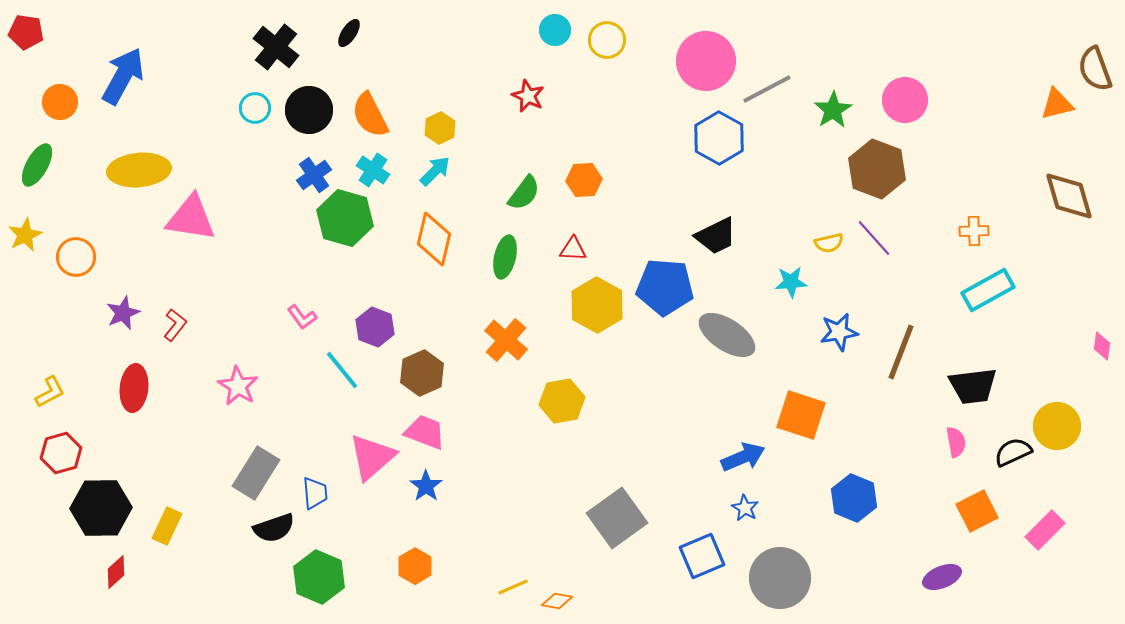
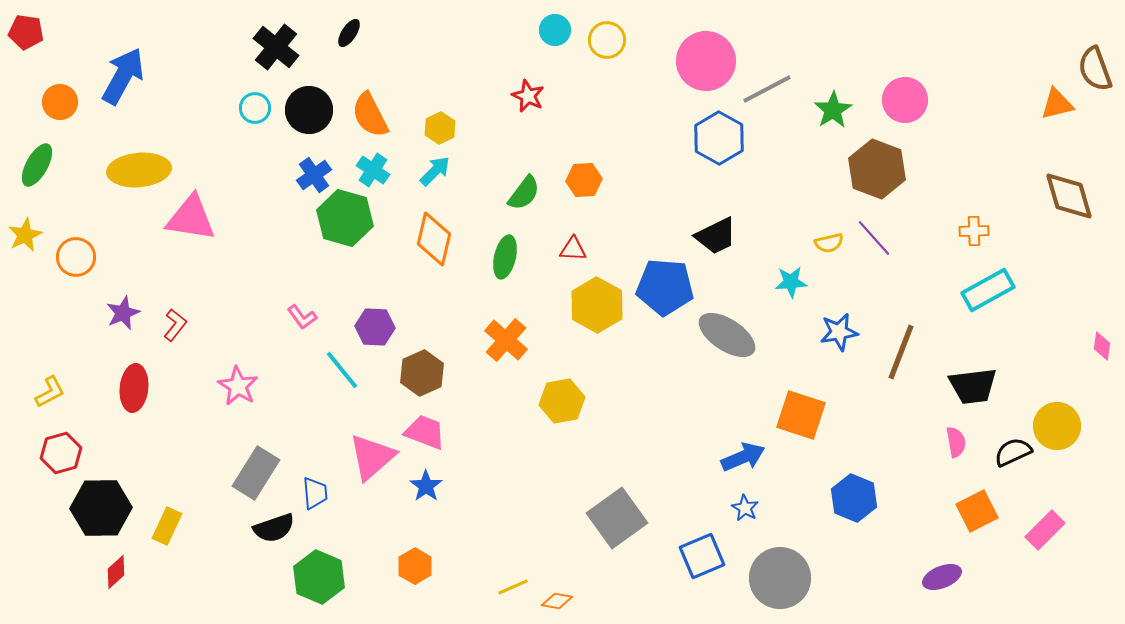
purple hexagon at (375, 327): rotated 18 degrees counterclockwise
